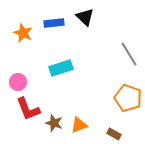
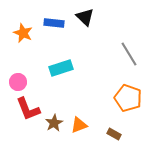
blue rectangle: rotated 12 degrees clockwise
brown star: rotated 24 degrees clockwise
